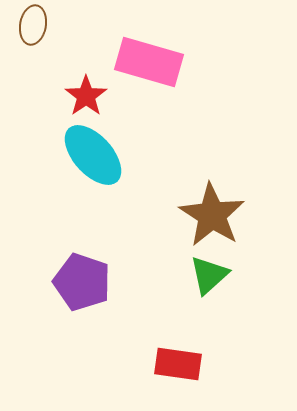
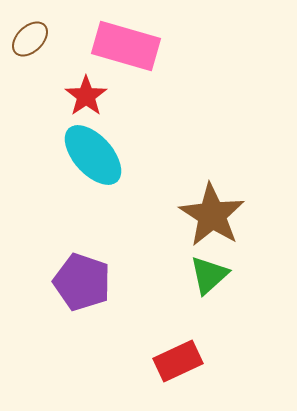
brown ellipse: moved 3 px left, 14 px down; rotated 36 degrees clockwise
pink rectangle: moved 23 px left, 16 px up
red rectangle: moved 3 px up; rotated 33 degrees counterclockwise
